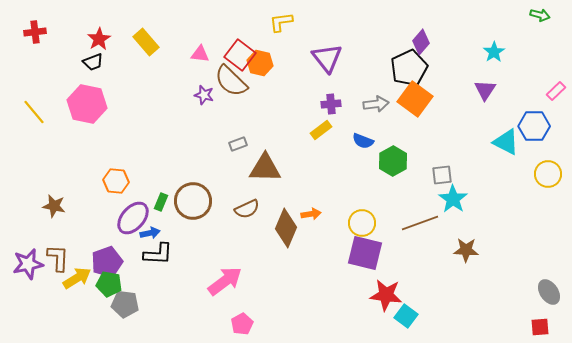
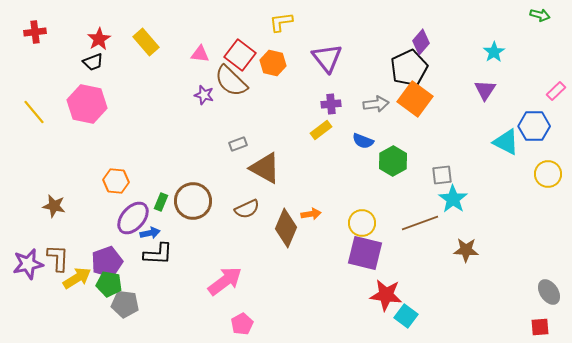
orange hexagon at (260, 63): moved 13 px right
brown triangle at (265, 168): rotated 28 degrees clockwise
